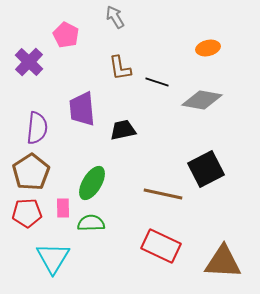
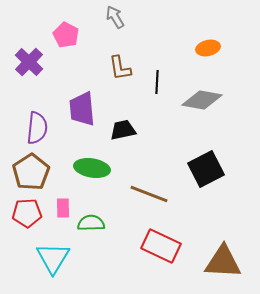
black line: rotated 75 degrees clockwise
green ellipse: moved 15 px up; rotated 68 degrees clockwise
brown line: moved 14 px left; rotated 9 degrees clockwise
